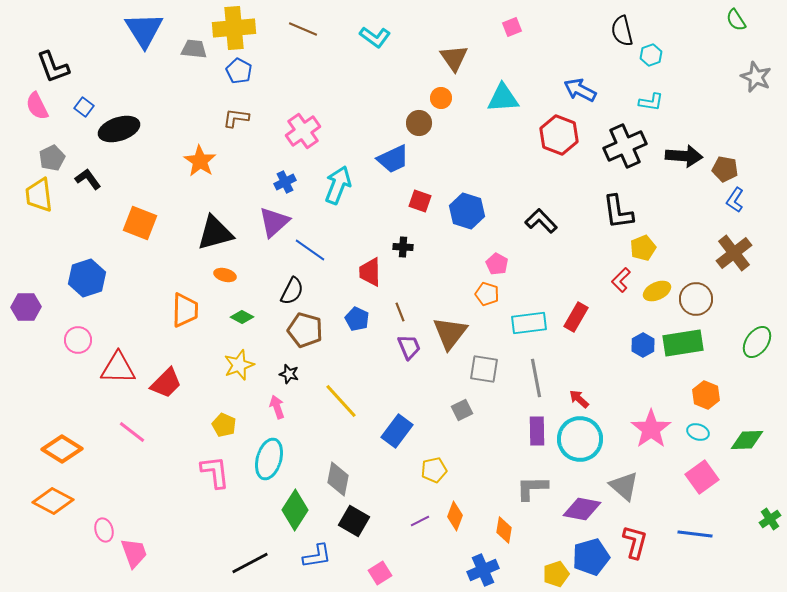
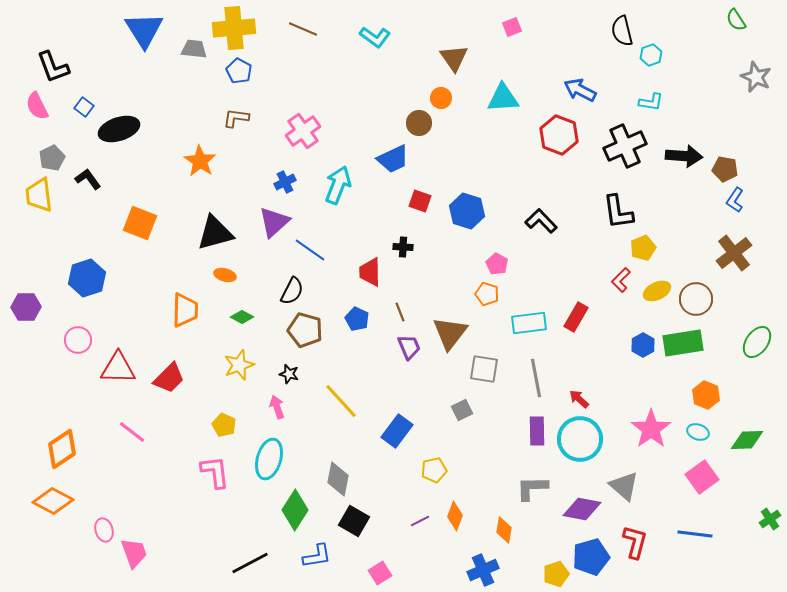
red trapezoid at (166, 383): moved 3 px right, 5 px up
orange diamond at (62, 449): rotated 66 degrees counterclockwise
